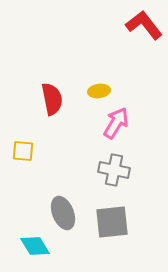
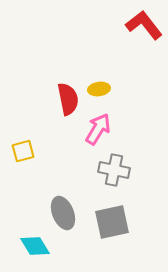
yellow ellipse: moved 2 px up
red semicircle: moved 16 px right
pink arrow: moved 18 px left, 6 px down
yellow square: rotated 20 degrees counterclockwise
gray square: rotated 6 degrees counterclockwise
